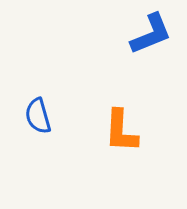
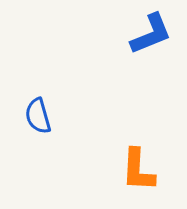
orange L-shape: moved 17 px right, 39 px down
